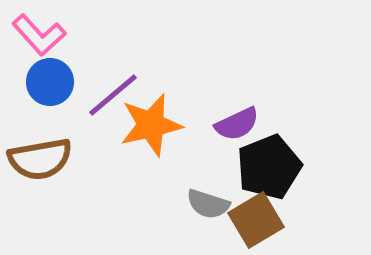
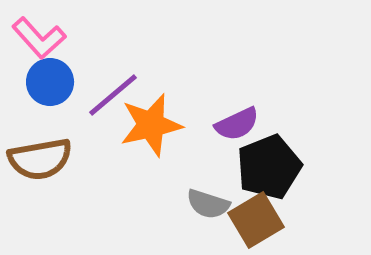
pink L-shape: moved 3 px down
